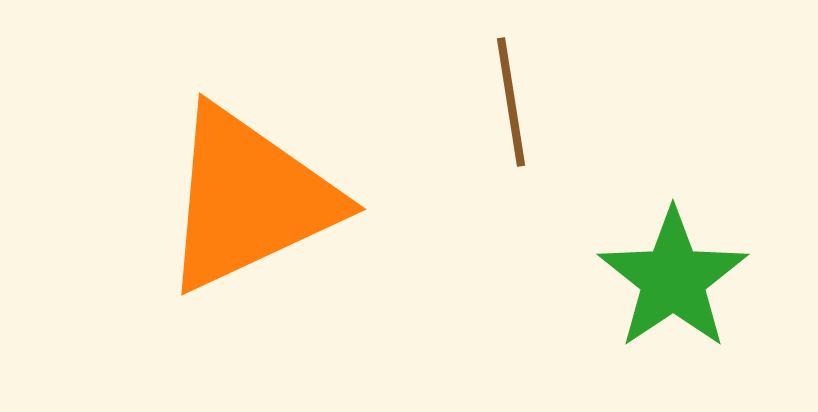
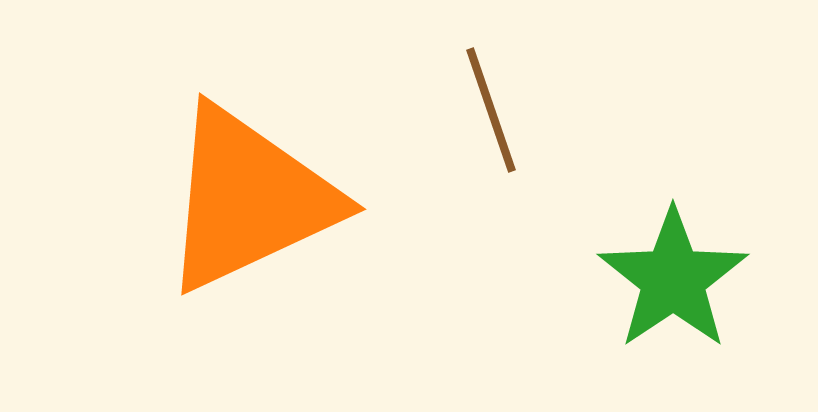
brown line: moved 20 px left, 8 px down; rotated 10 degrees counterclockwise
